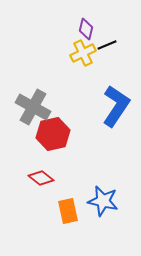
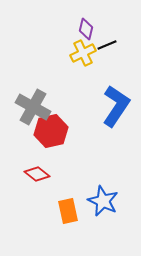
red hexagon: moved 2 px left, 3 px up
red diamond: moved 4 px left, 4 px up
blue star: rotated 12 degrees clockwise
